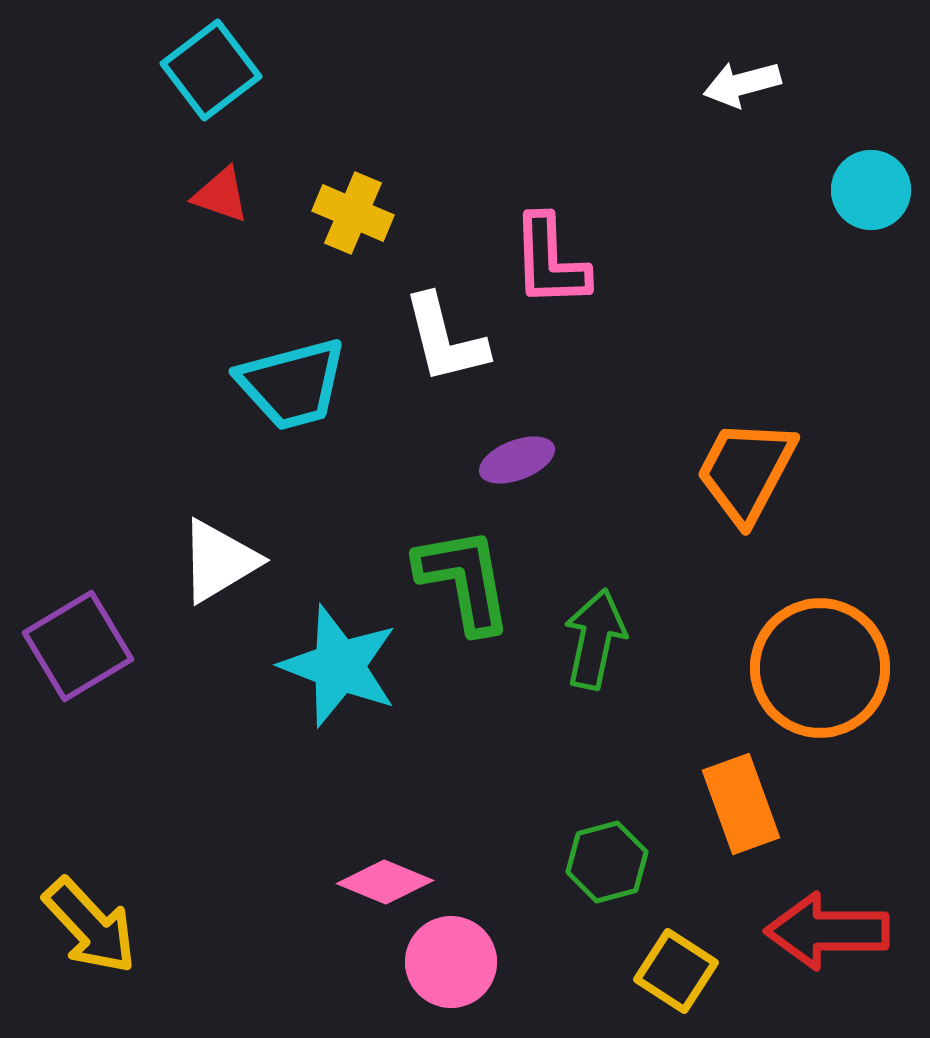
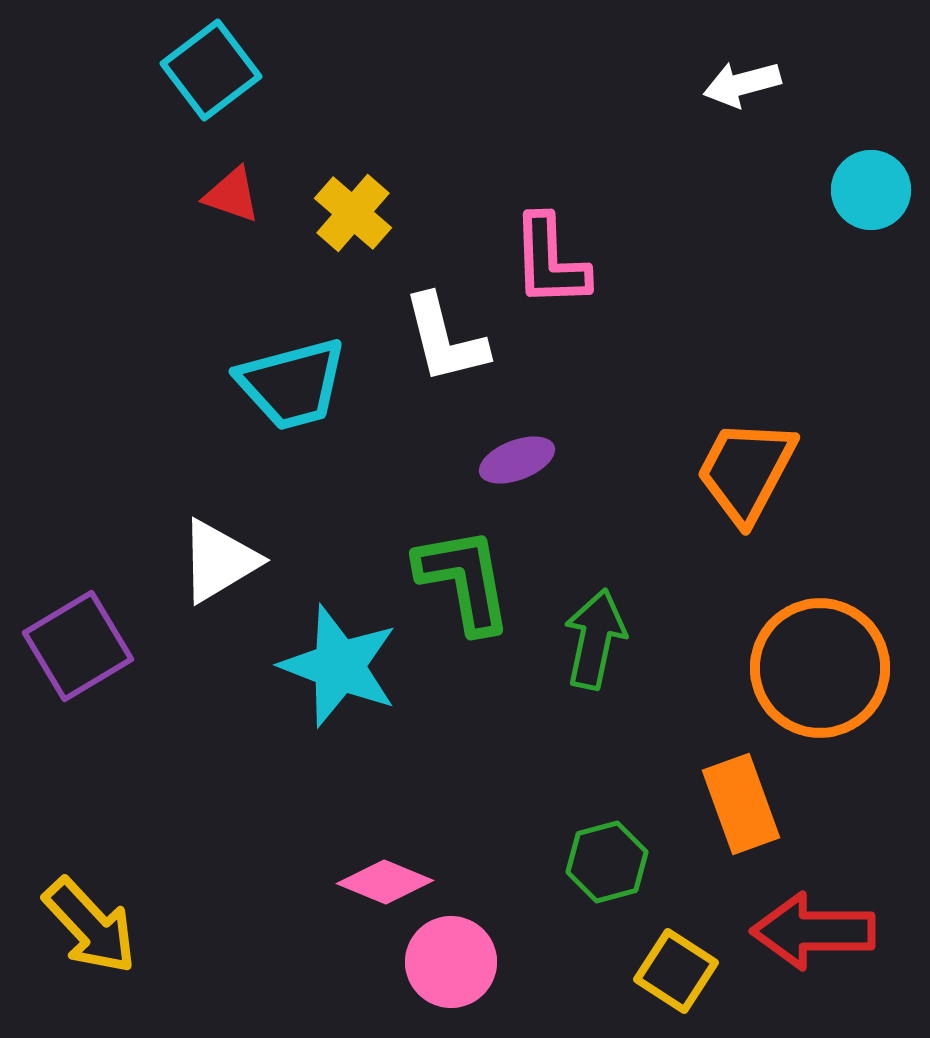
red triangle: moved 11 px right
yellow cross: rotated 18 degrees clockwise
red arrow: moved 14 px left
